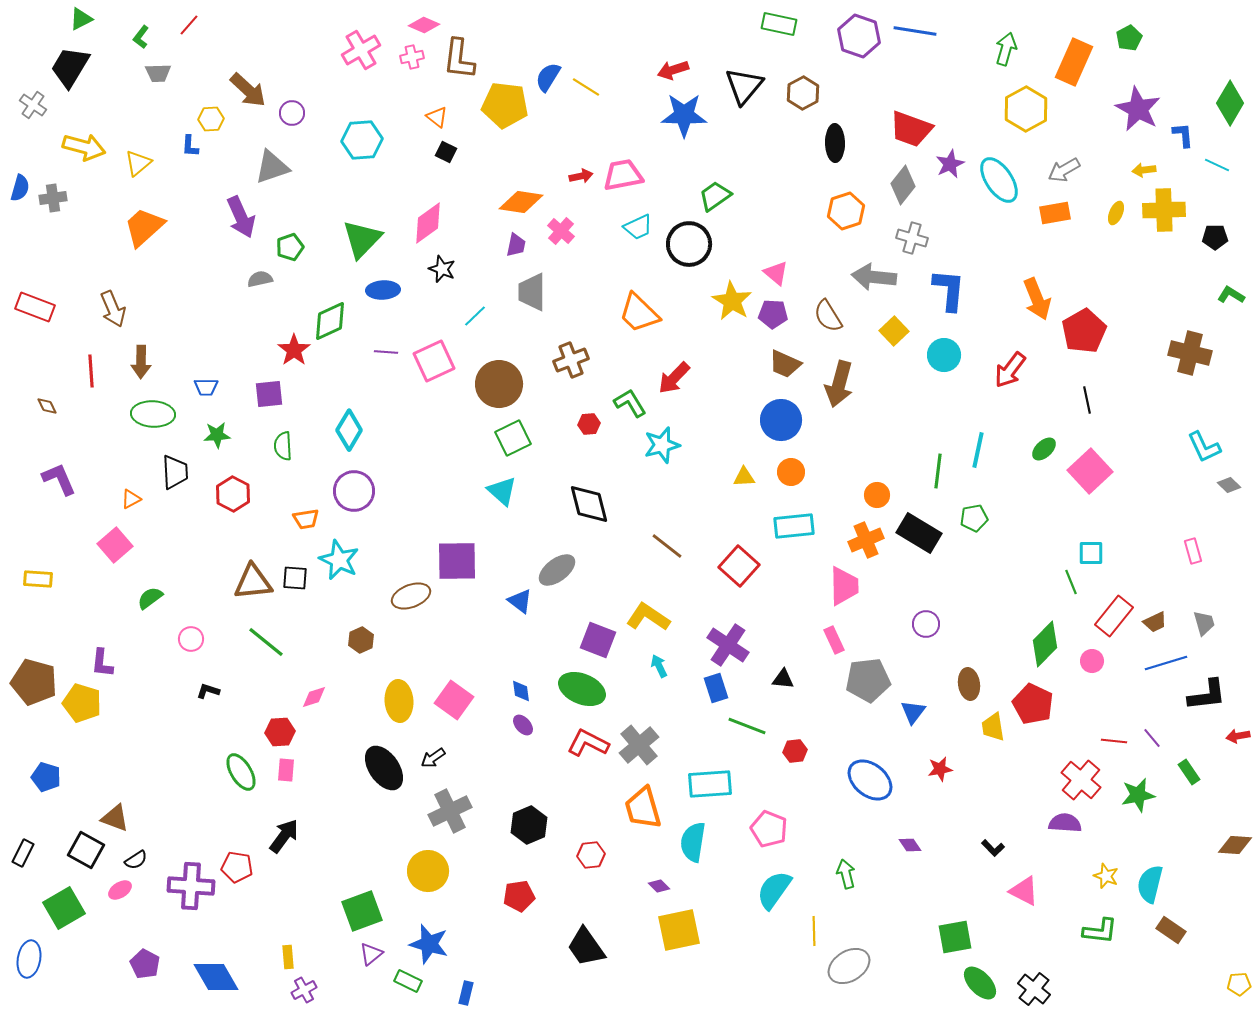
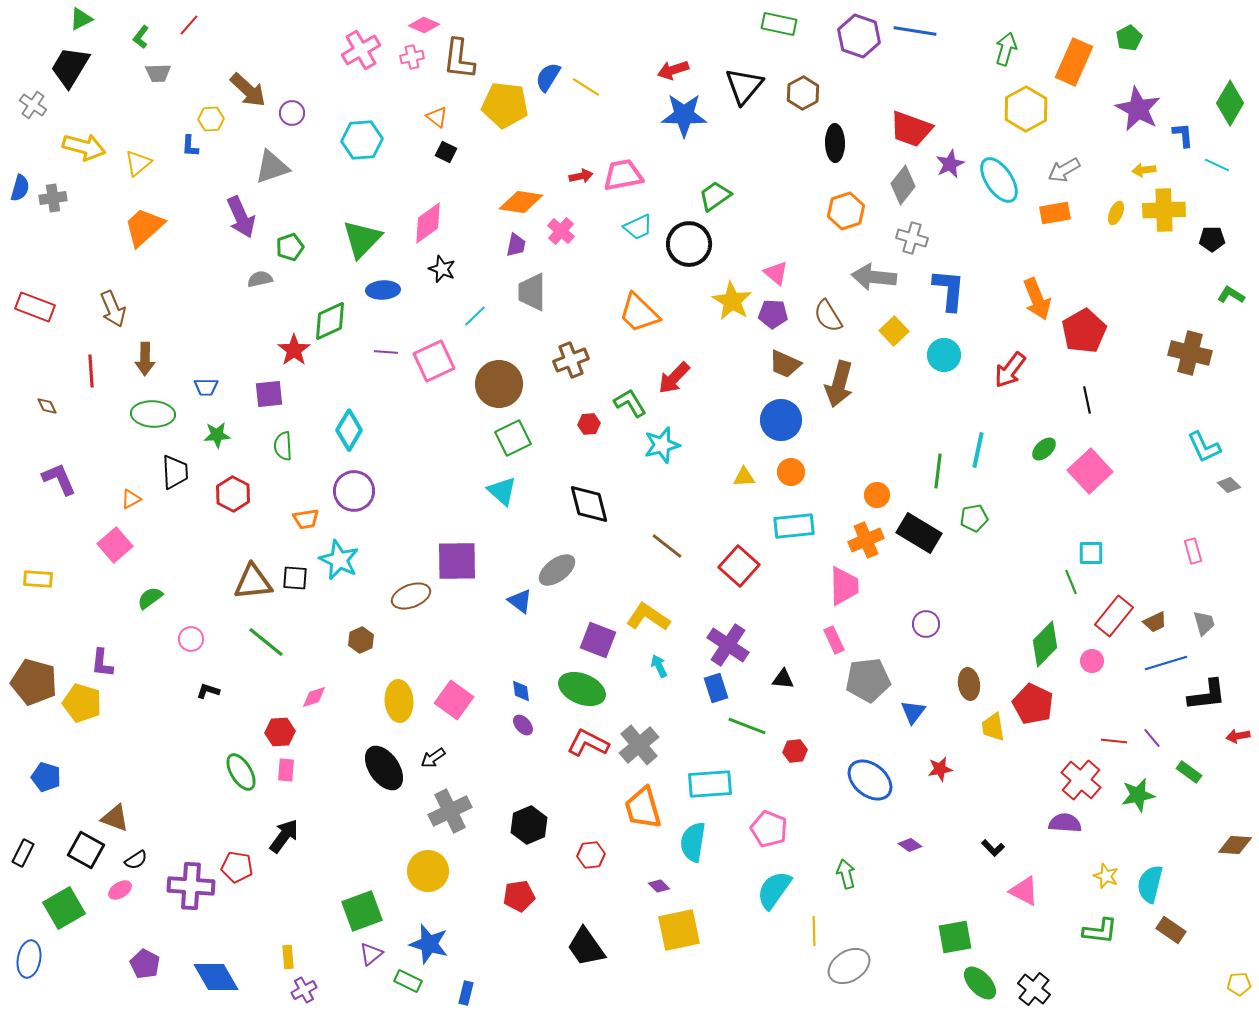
black pentagon at (1215, 237): moved 3 px left, 2 px down
brown arrow at (141, 362): moved 4 px right, 3 px up
green rectangle at (1189, 772): rotated 20 degrees counterclockwise
purple diamond at (910, 845): rotated 20 degrees counterclockwise
